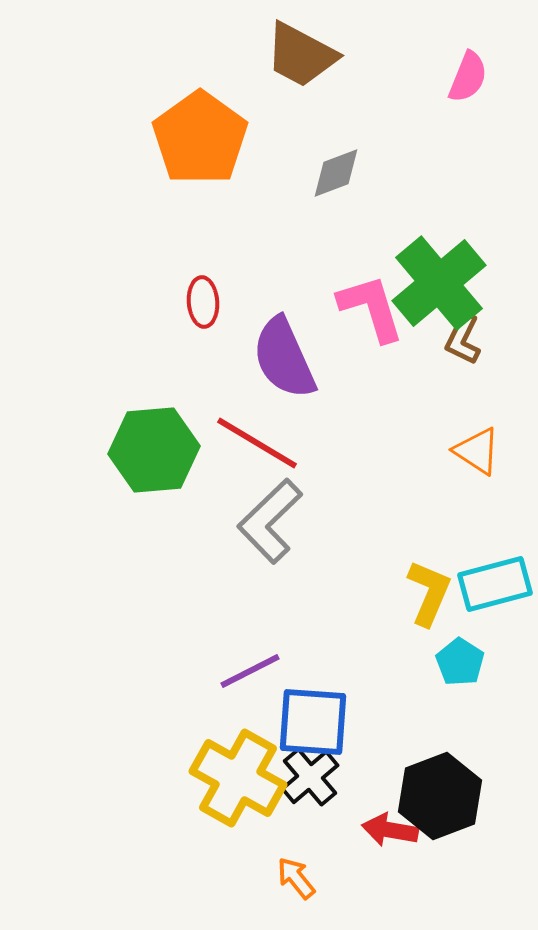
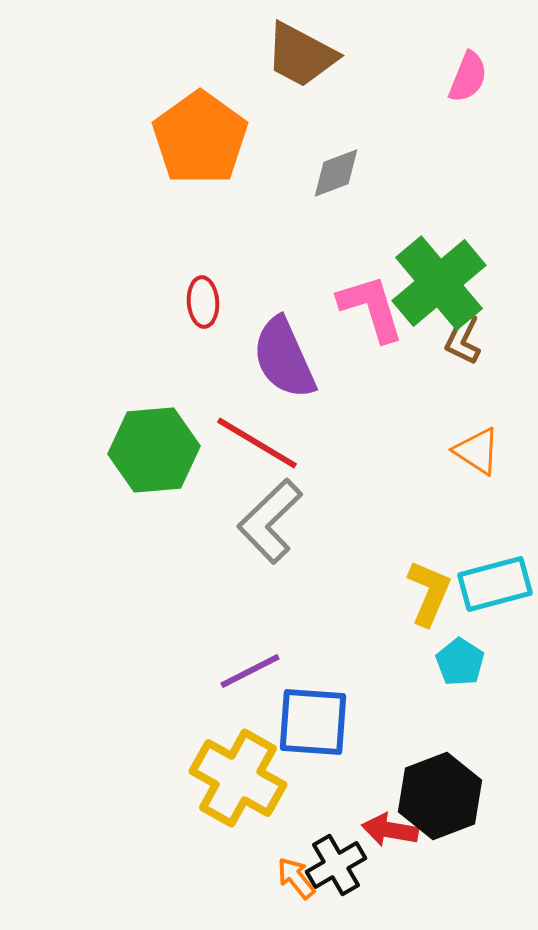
black cross: moved 26 px right, 88 px down; rotated 10 degrees clockwise
